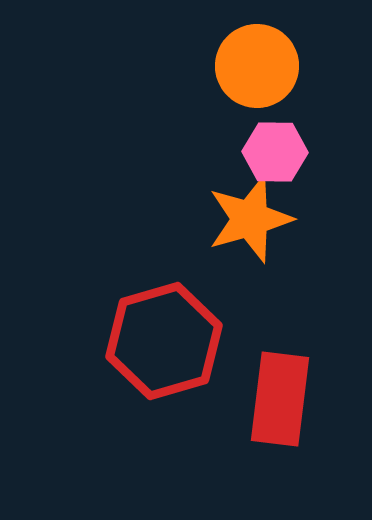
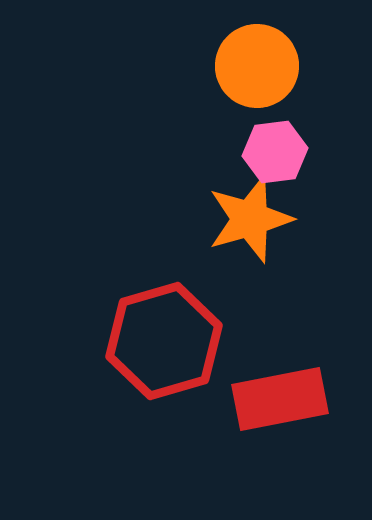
pink hexagon: rotated 8 degrees counterclockwise
red rectangle: rotated 72 degrees clockwise
